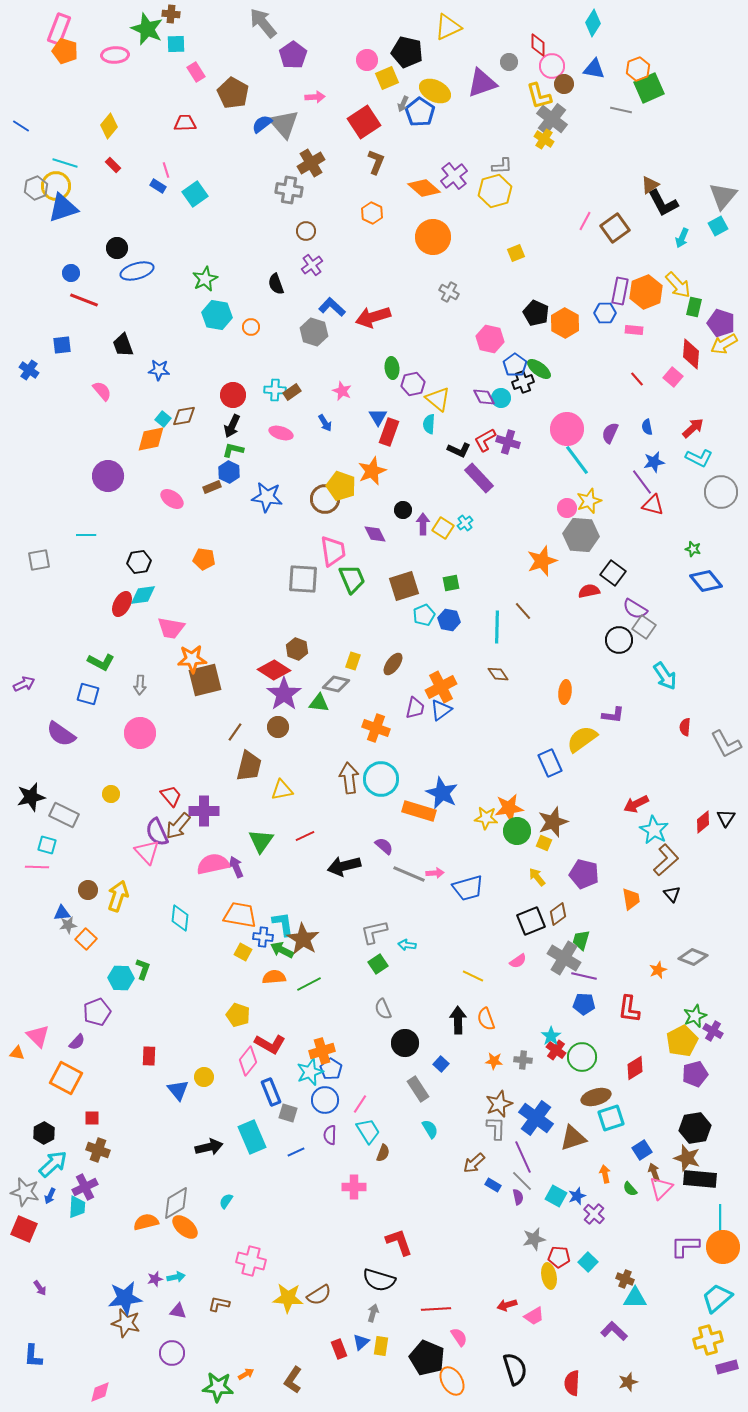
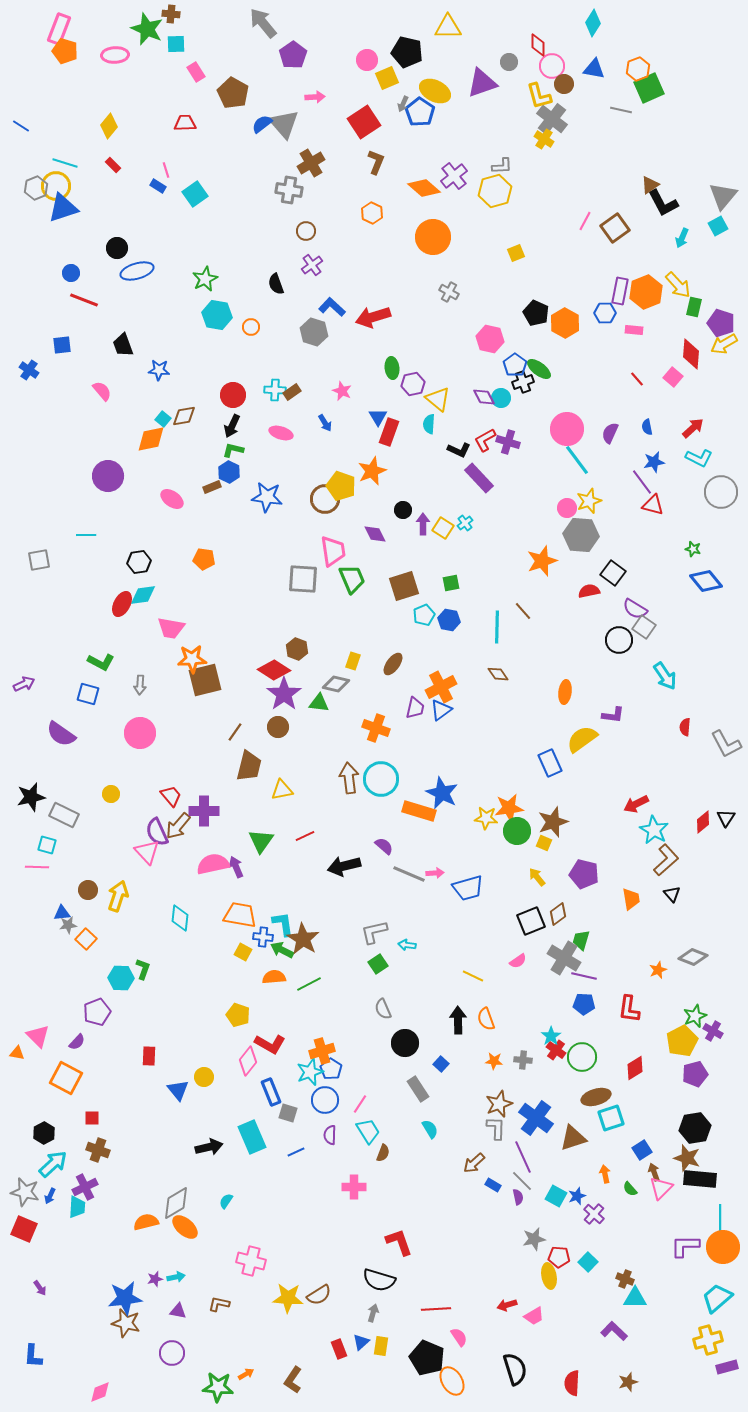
yellow triangle at (448, 27): rotated 24 degrees clockwise
